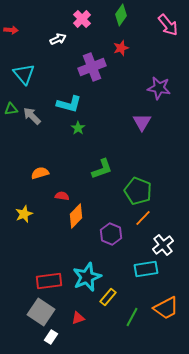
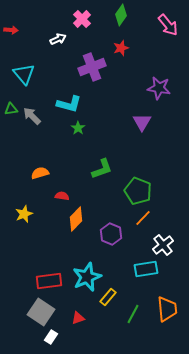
orange diamond: moved 3 px down
orange trapezoid: moved 1 px right, 1 px down; rotated 68 degrees counterclockwise
green line: moved 1 px right, 3 px up
